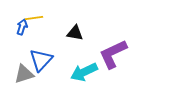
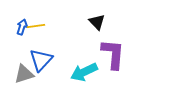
yellow line: moved 2 px right, 8 px down
black triangle: moved 22 px right, 11 px up; rotated 36 degrees clockwise
purple L-shape: rotated 120 degrees clockwise
